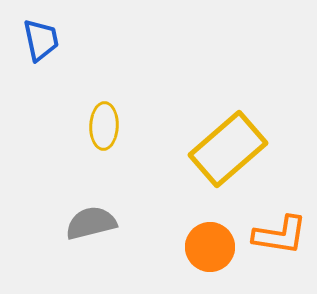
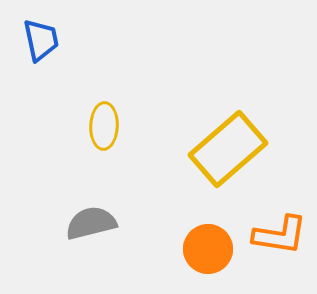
orange circle: moved 2 px left, 2 px down
